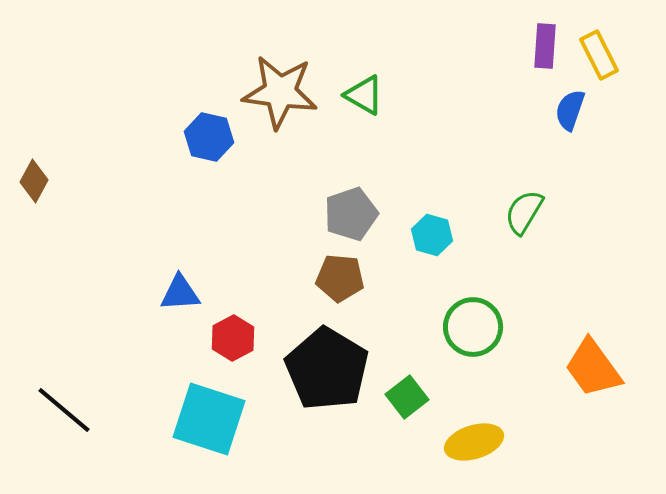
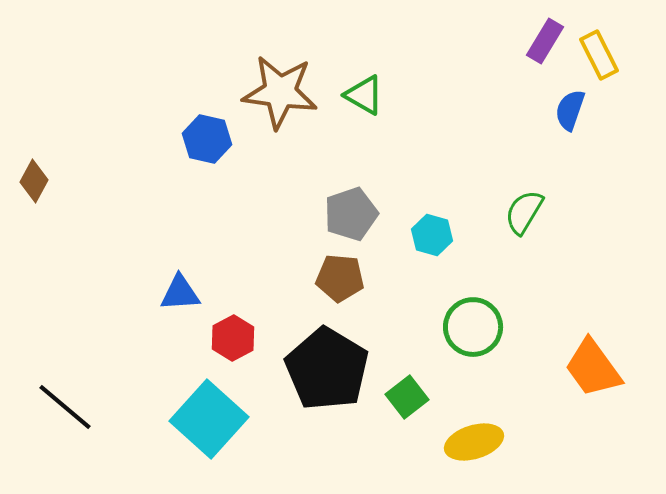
purple rectangle: moved 5 px up; rotated 27 degrees clockwise
blue hexagon: moved 2 px left, 2 px down
black line: moved 1 px right, 3 px up
cyan square: rotated 24 degrees clockwise
